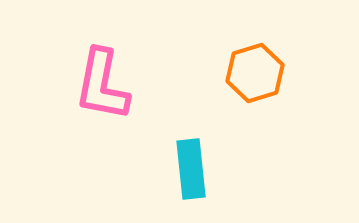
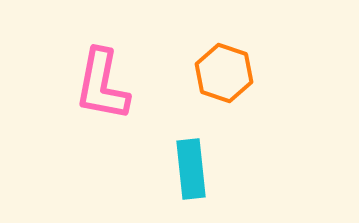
orange hexagon: moved 31 px left; rotated 24 degrees counterclockwise
